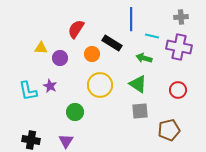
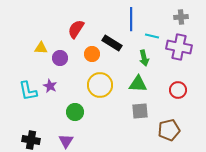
green arrow: rotated 119 degrees counterclockwise
green triangle: rotated 30 degrees counterclockwise
